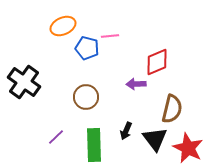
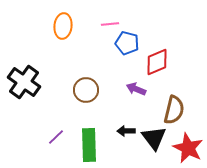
orange ellipse: rotated 60 degrees counterclockwise
pink line: moved 12 px up
blue pentagon: moved 40 px right, 5 px up
purple arrow: moved 5 px down; rotated 24 degrees clockwise
brown circle: moved 7 px up
brown semicircle: moved 2 px right, 1 px down
black arrow: rotated 66 degrees clockwise
black triangle: moved 1 px left, 1 px up
green rectangle: moved 5 px left
